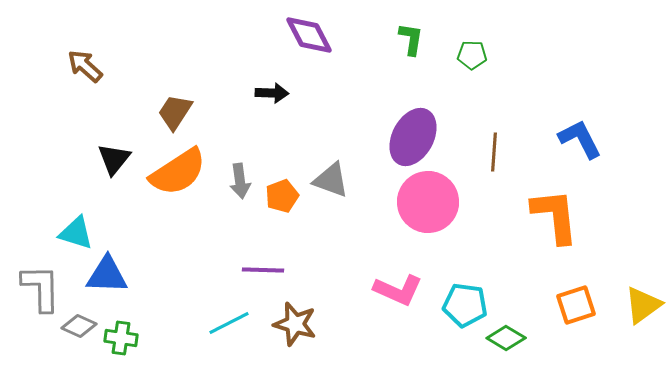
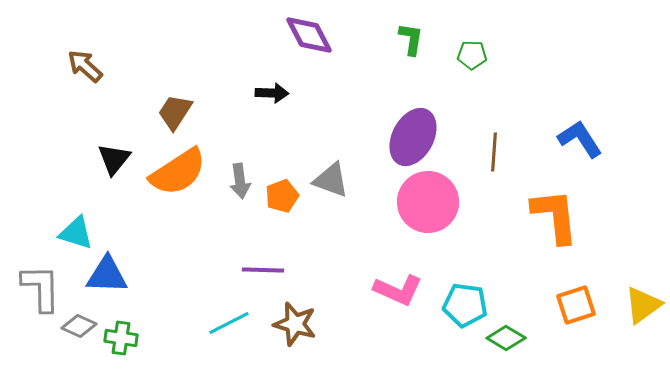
blue L-shape: rotated 6 degrees counterclockwise
